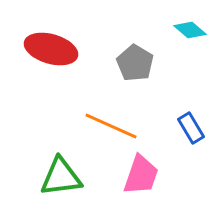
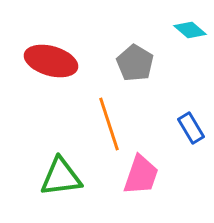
red ellipse: moved 12 px down
orange line: moved 2 px left, 2 px up; rotated 48 degrees clockwise
